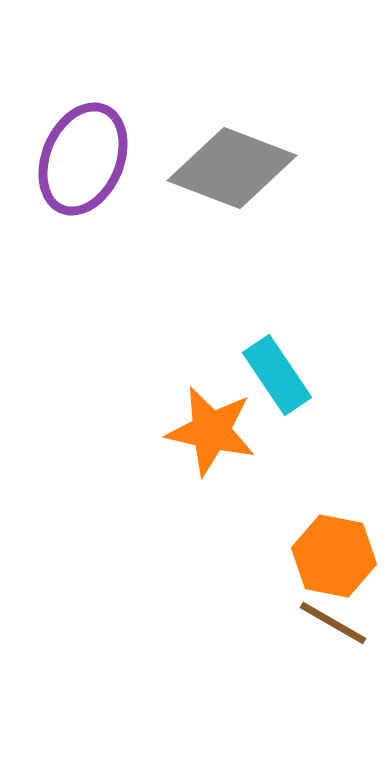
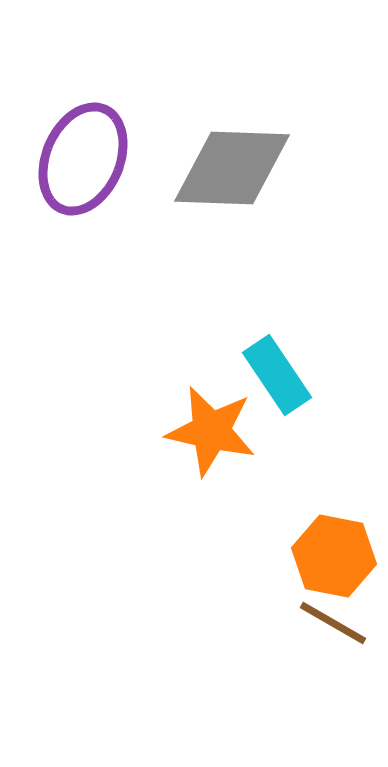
gray diamond: rotated 19 degrees counterclockwise
